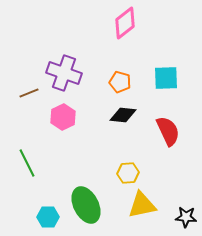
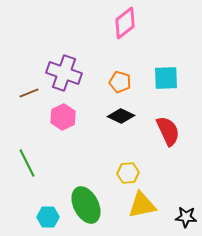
black diamond: moved 2 px left, 1 px down; rotated 20 degrees clockwise
